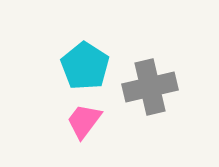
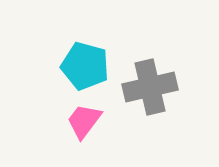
cyan pentagon: rotated 18 degrees counterclockwise
